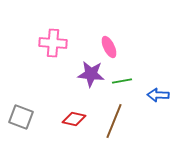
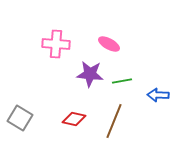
pink cross: moved 3 px right, 1 px down
pink ellipse: moved 3 px up; rotated 35 degrees counterclockwise
purple star: moved 1 px left
gray square: moved 1 px left, 1 px down; rotated 10 degrees clockwise
